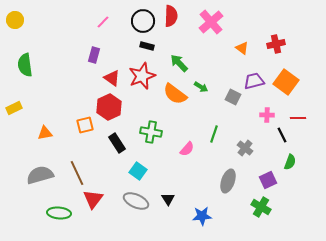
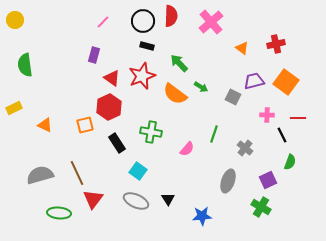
orange triangle at (45, 133): moved 8 px up; rotated 35 degrees clockwise
